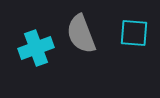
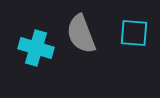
cyan cross: rotated 36 degrees clockwise
